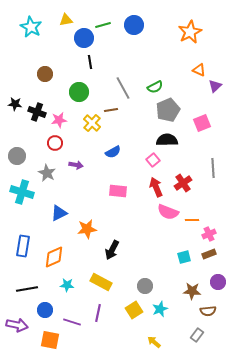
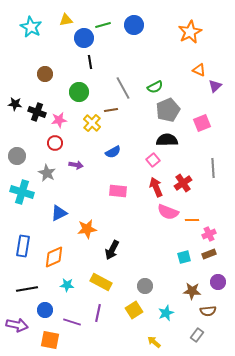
cyan star at (160, 309): moved 6 px right, 4 px down
